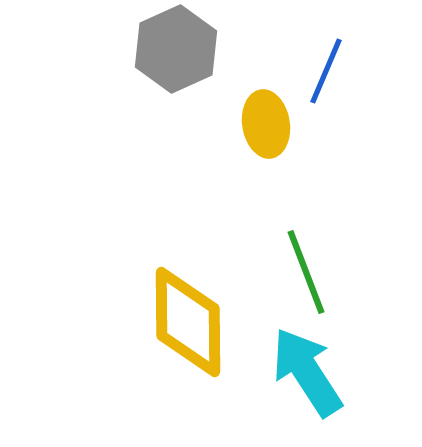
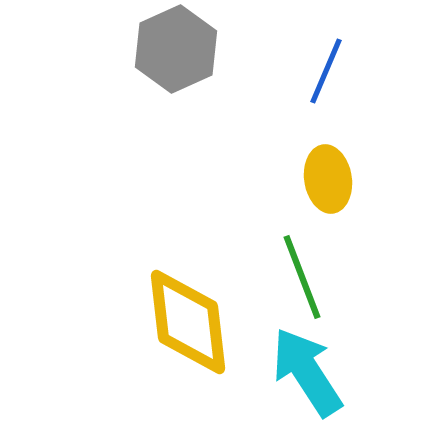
yellow ellipse: moved 62 px right, 55 px down
green line: moved 4 px left, 5 px down
yellow diamond: rotated 6 degrees counterclockwise
